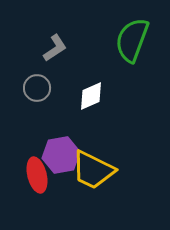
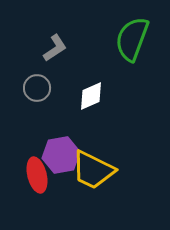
green semicircle: moved 1 px up
